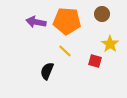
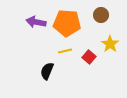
brown circle: moved 1 px left, 1 px down
orange pentagon: moved 2 px down
yellow line: rotated 56 degrees counterclockwise
red square: moved 6 px left, 4 px up; rotated 24 degrees clockwise
